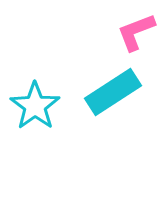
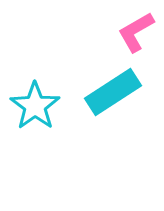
pink L-shape: rotated 9 degrees counterclockwise
